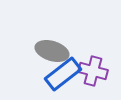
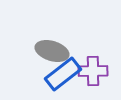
purple cross: rotated 16 degrees counterclockwise
